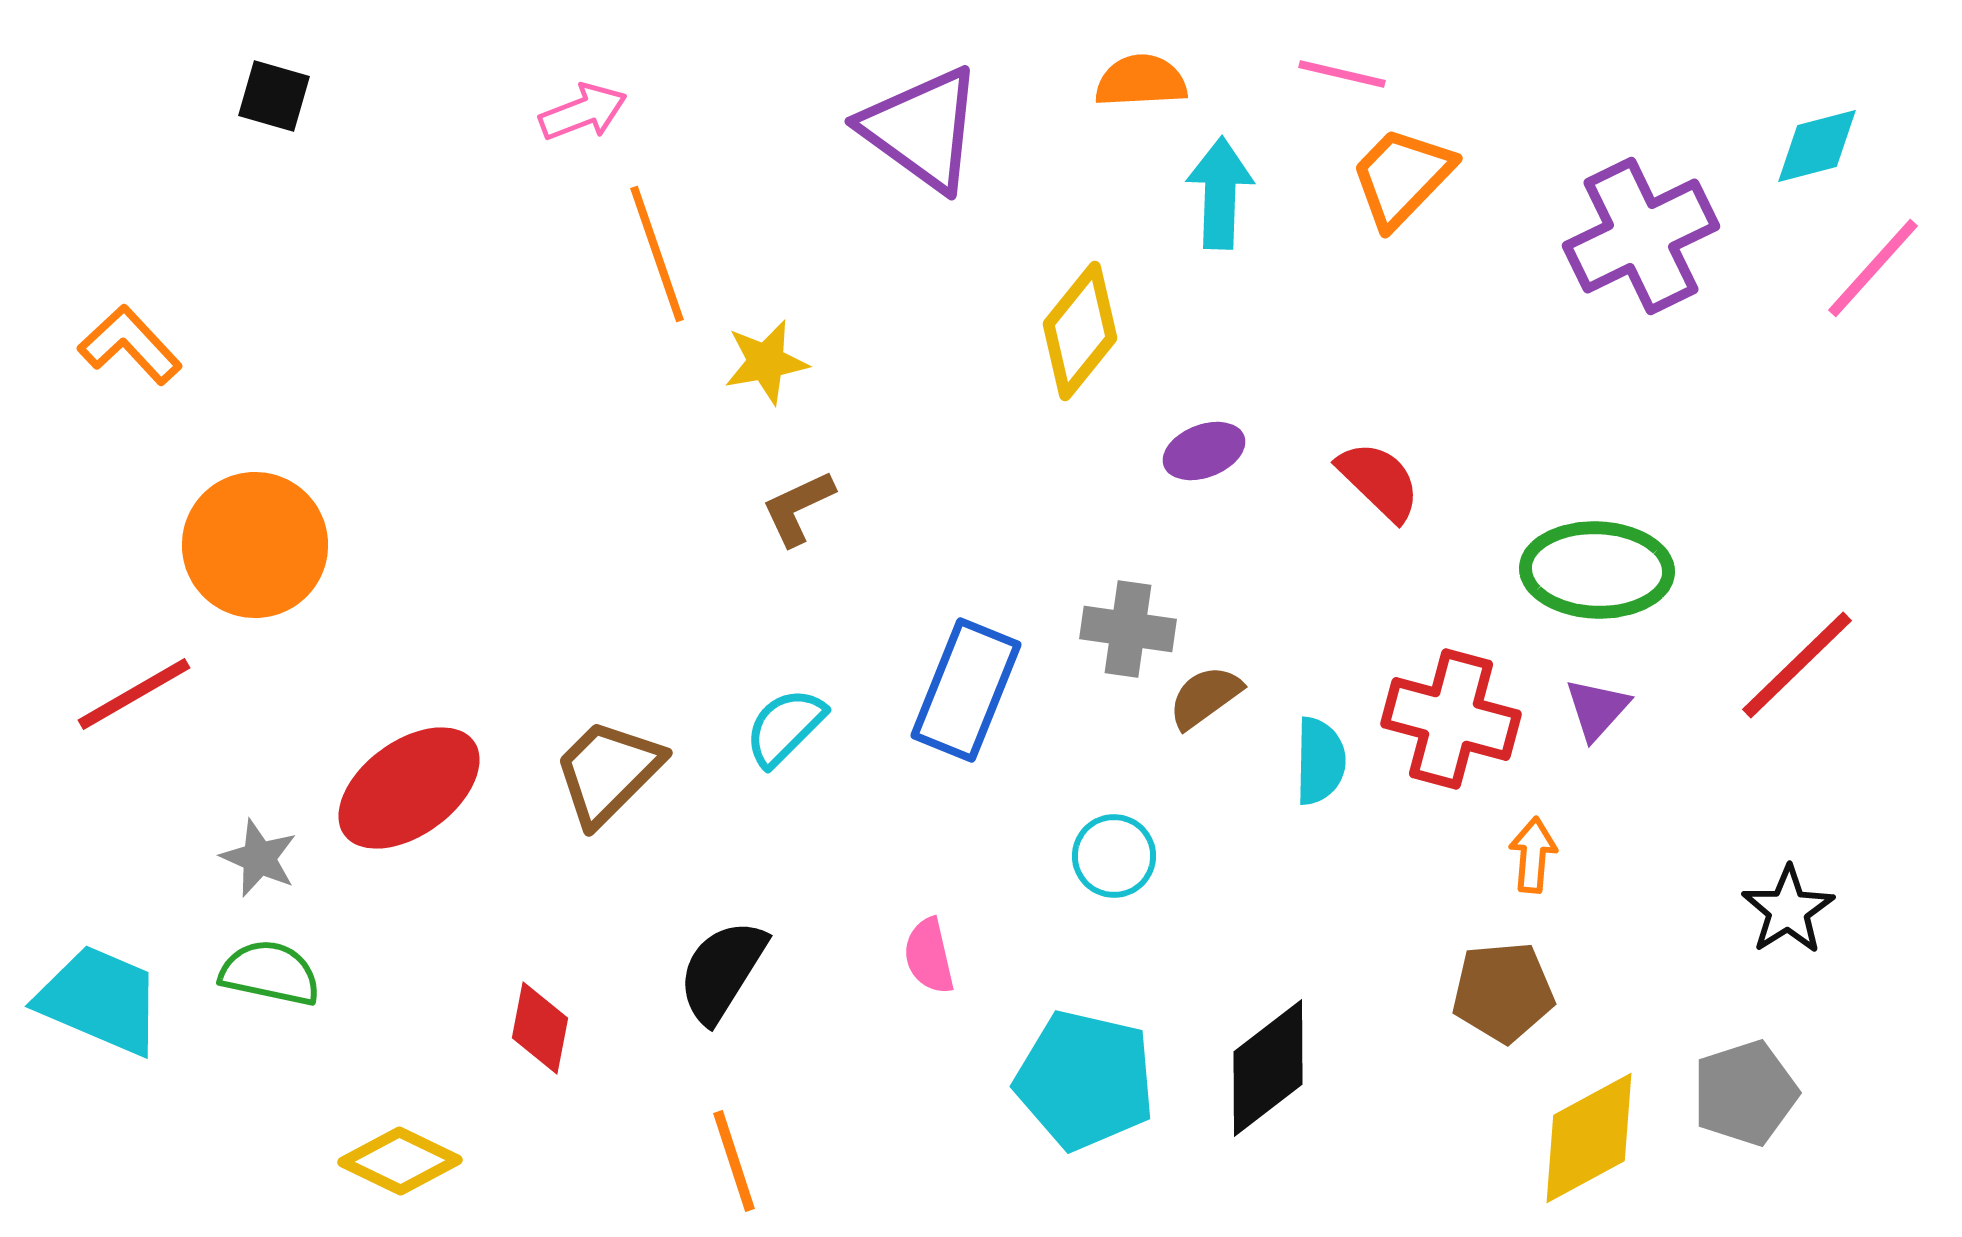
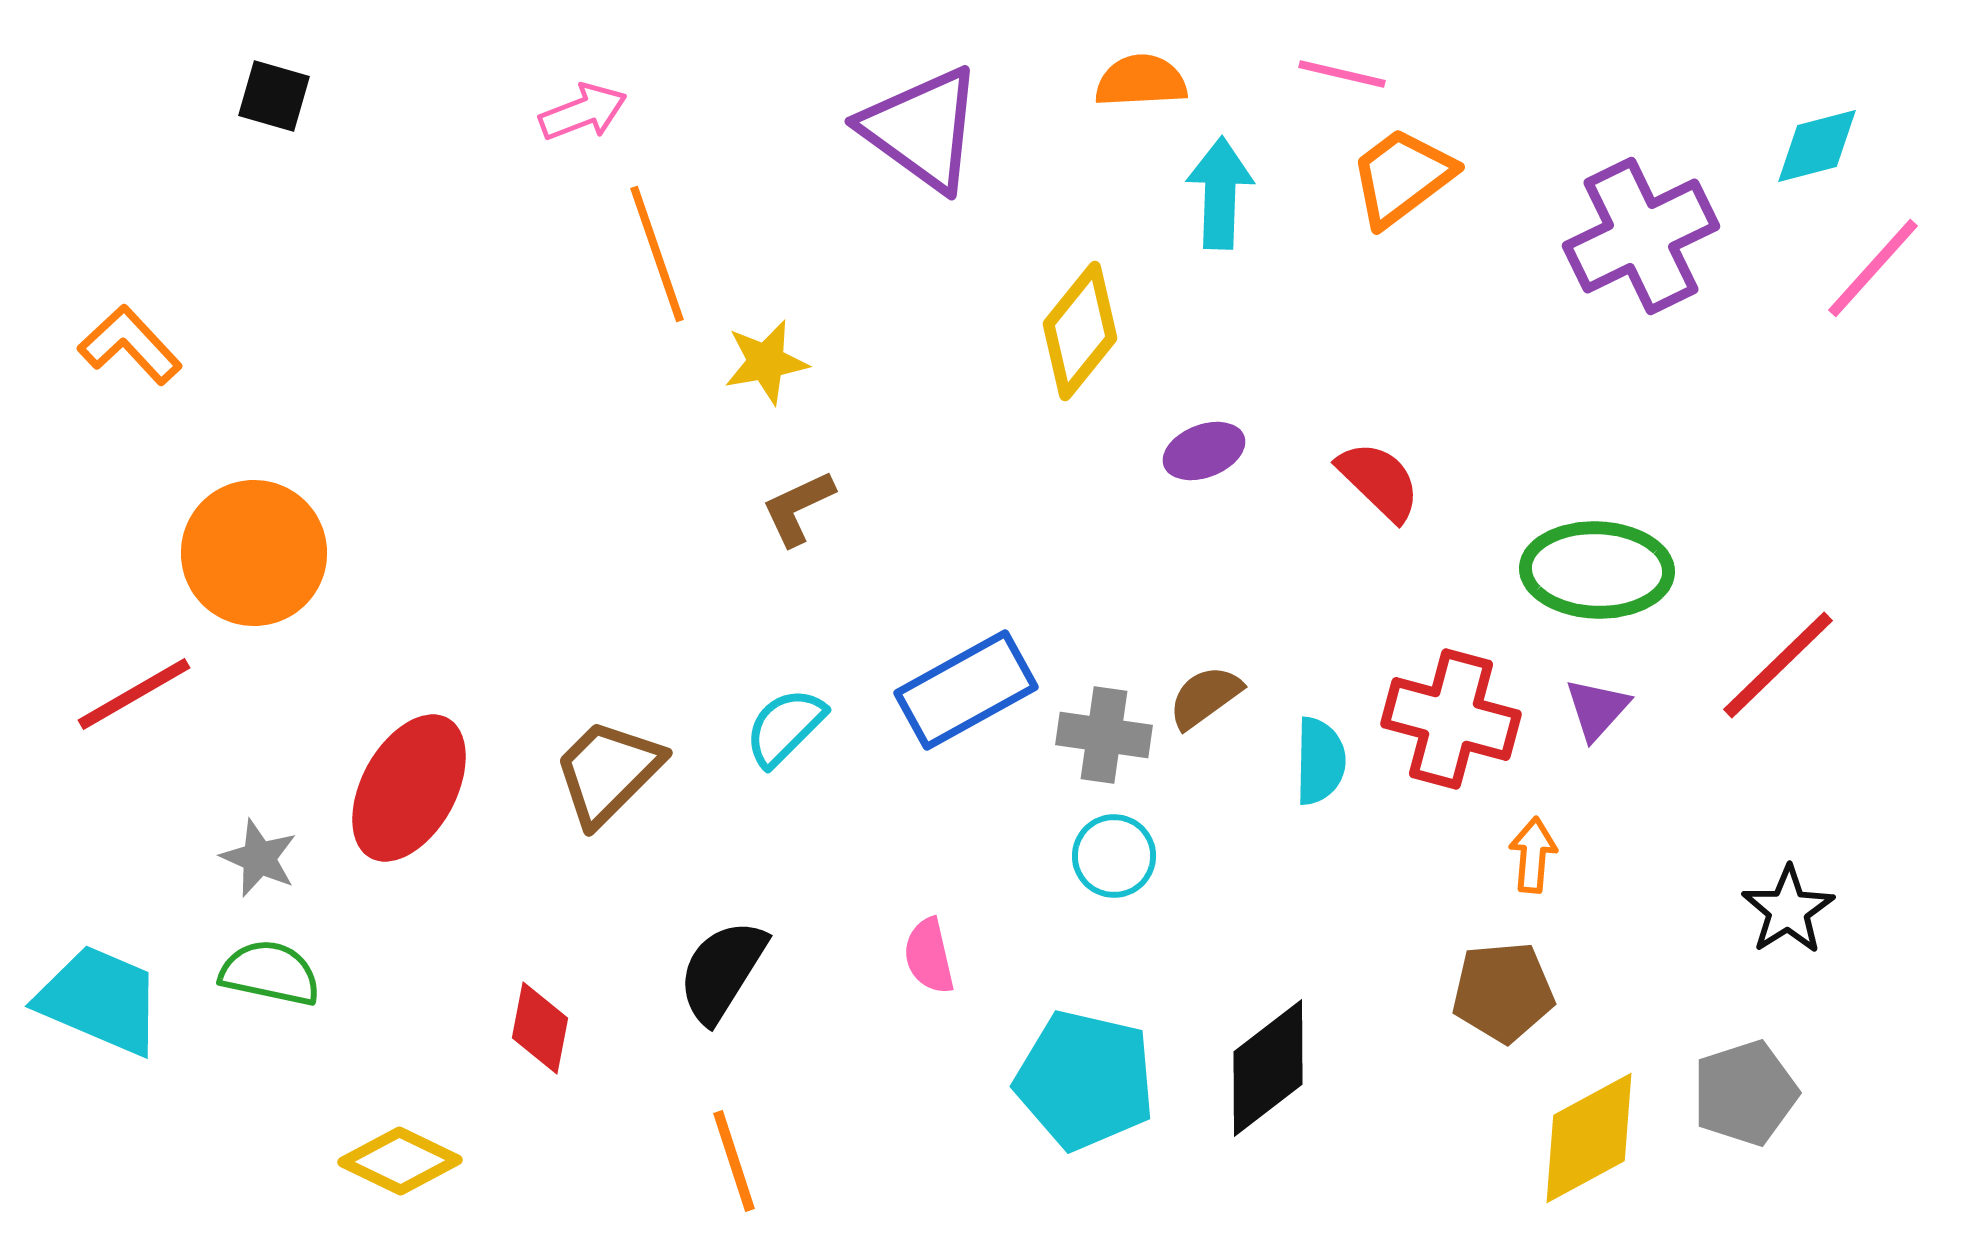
orange trapezoid at (1402, 177): rotated 9 degrees clockwise
orange circle at (255, 545): moved 1 px left, 8 px down
gray cross at (1128, 629): moved 24 px left, 106 px down
red line at (1797, 665): moved 19 px left
blue rectangle at (966, 690): rotated 39 degrees clockwise
red ellipse at (409, 788): rotated 25 degrees counterclockwise
